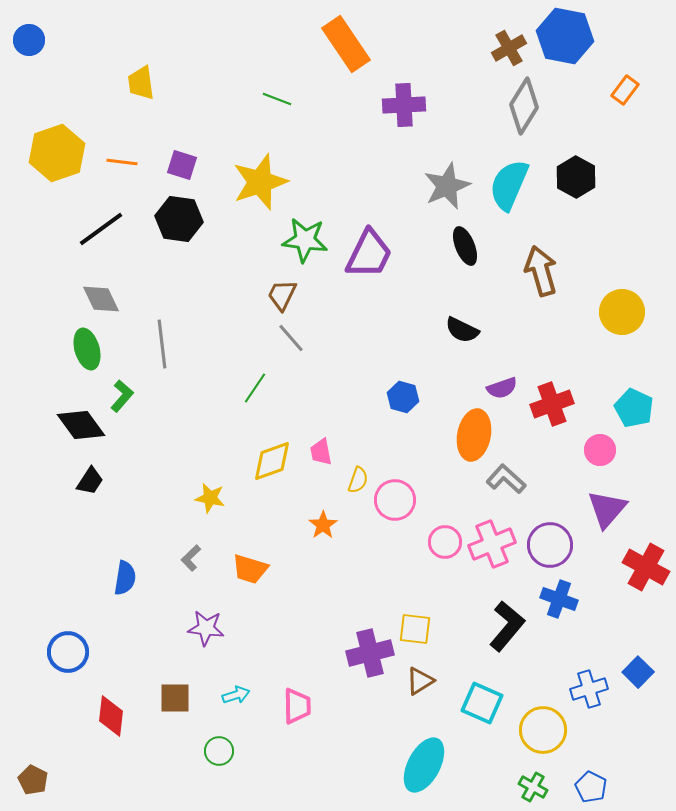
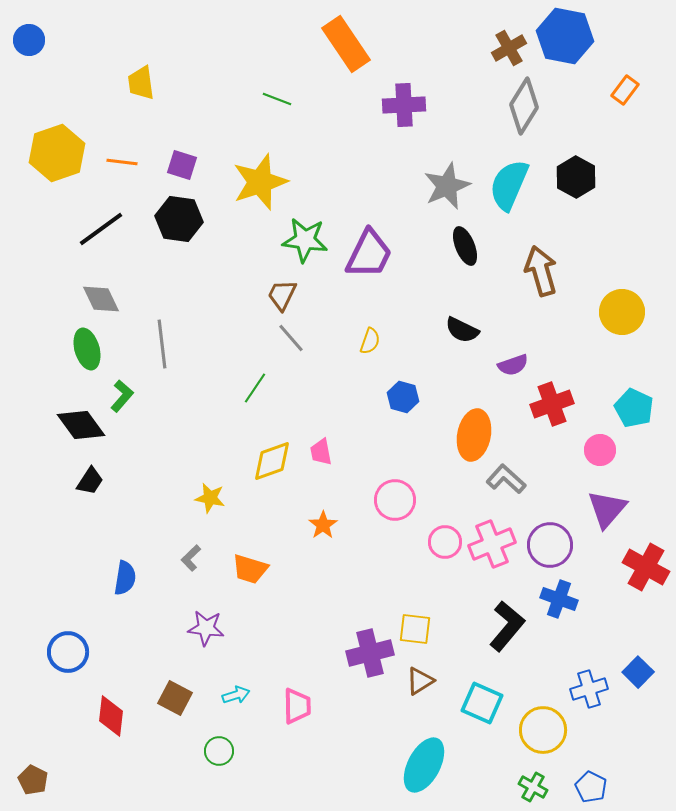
purple semicircle at (502, 388): moved 11 px right, 23 px up
yellow semicircle at (358, 480): moved 12 px right, 139 px up
brown square at (175, 698): rotated 28 degrees clockwise
